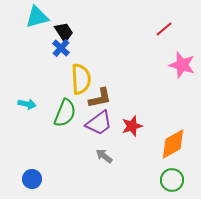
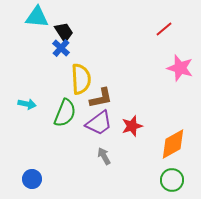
cyan triangle: rotated 20 degrees clockwise
pink star: moved 2 px left, 3 px down
brown L-shape: moved 1 px right
gray arrow: rotated 24 degrees clockwise
